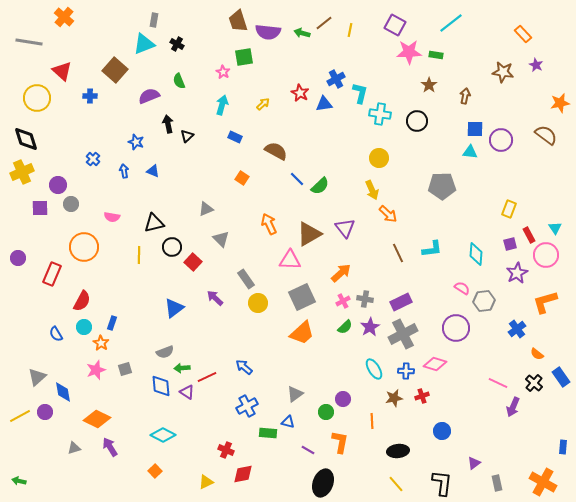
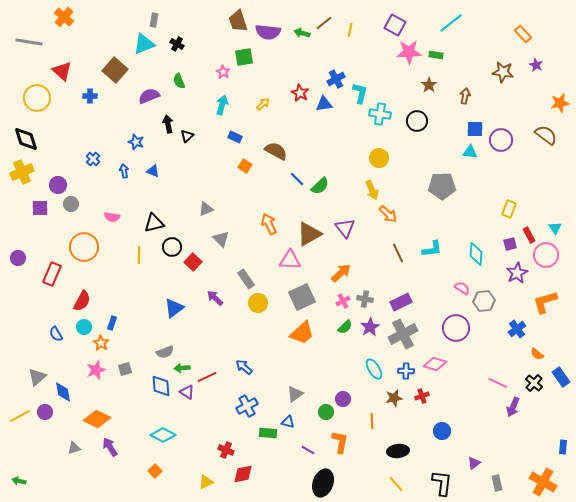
orange square at (242, 178): moved 3 px right, 12 px up
